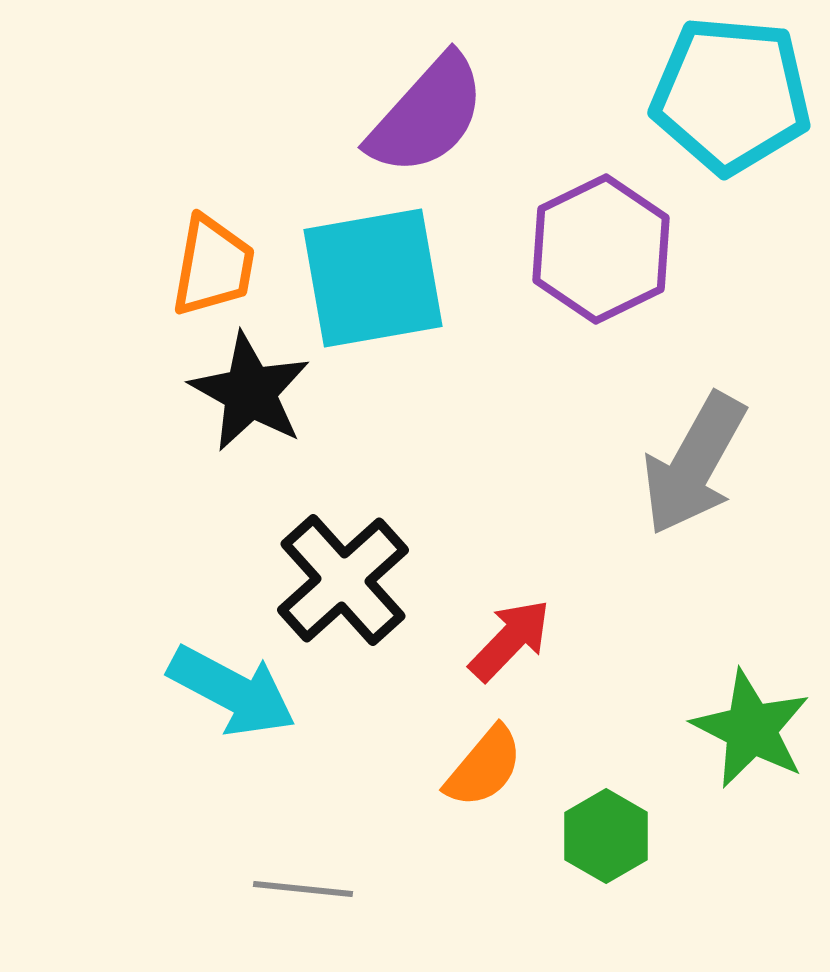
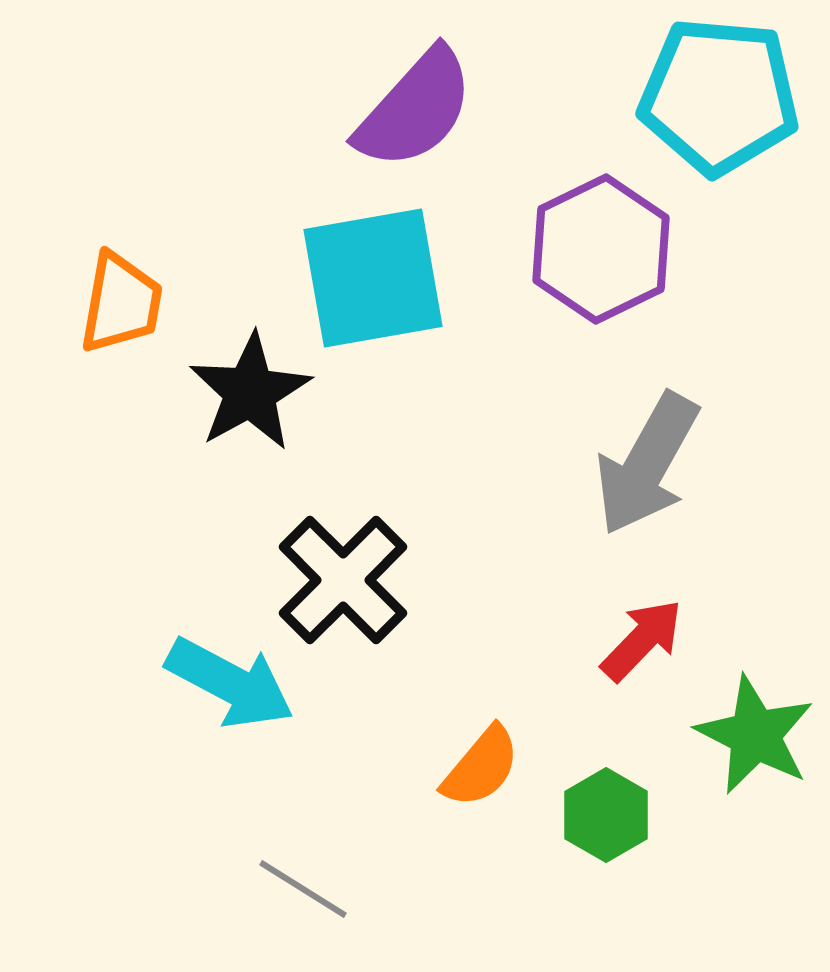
cyan pentagon: moved 12 px left, 1 px down
purple semicircle: moved 12 px left, 6 px up
orange trapezoid: moved 92 px left, 37 px down
black star: rotated 14 degrees clockwise
gray arrow: moved 47 px left
black cross: rotated 3 degrees counterclockwise
red arrow: moved 132 px right
cyan arrow: moved 2 px left, 8 px up
green star: moved 4 px right, 6 px down
orange semicircle: moved 3 px left
green hexagon: moved 21 px up
gray line: rotated 26 degrees clockwise
